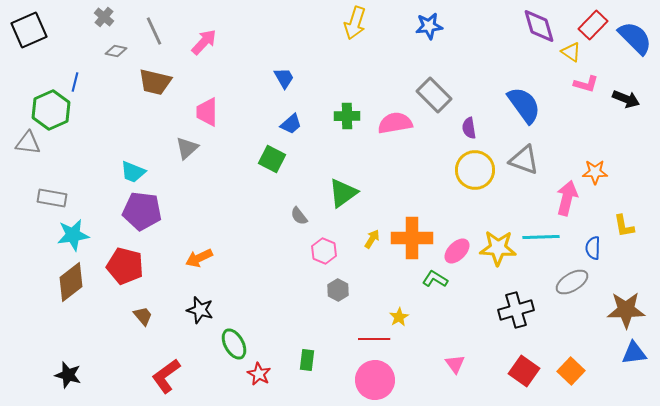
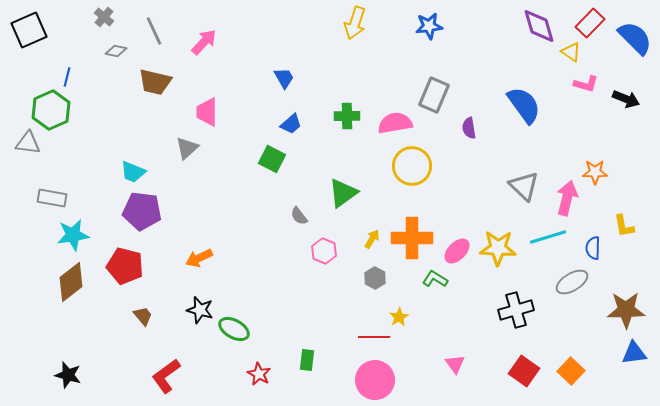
red rectangle at (593, 25): moved 3 px left, 2 px up
blue line at (75, 82): moved 8 px left, 5 px up
gray rectangle at (434, 95): rotated 68 degrees clockwise
gray triangle at (524, 160): moved 26 px down; rotated 24 degrees clockwise
yellow circle at (475, 170): moved 63 px left, 4 px up
cyan line at (541, 237): moved 7 px right; rotated 15 degrees counterclockwise
gray hexagon at (338, 290): moved 37 px right, 12 px up
red line at (374, 339): moved 2 px up
green ellipse at (234, 344): moved 15 px up; rotated 32 degrees counterclockwise
